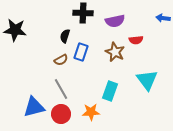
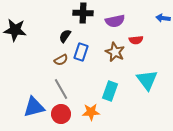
black semicircle: rotated 16 degrees clockwise
